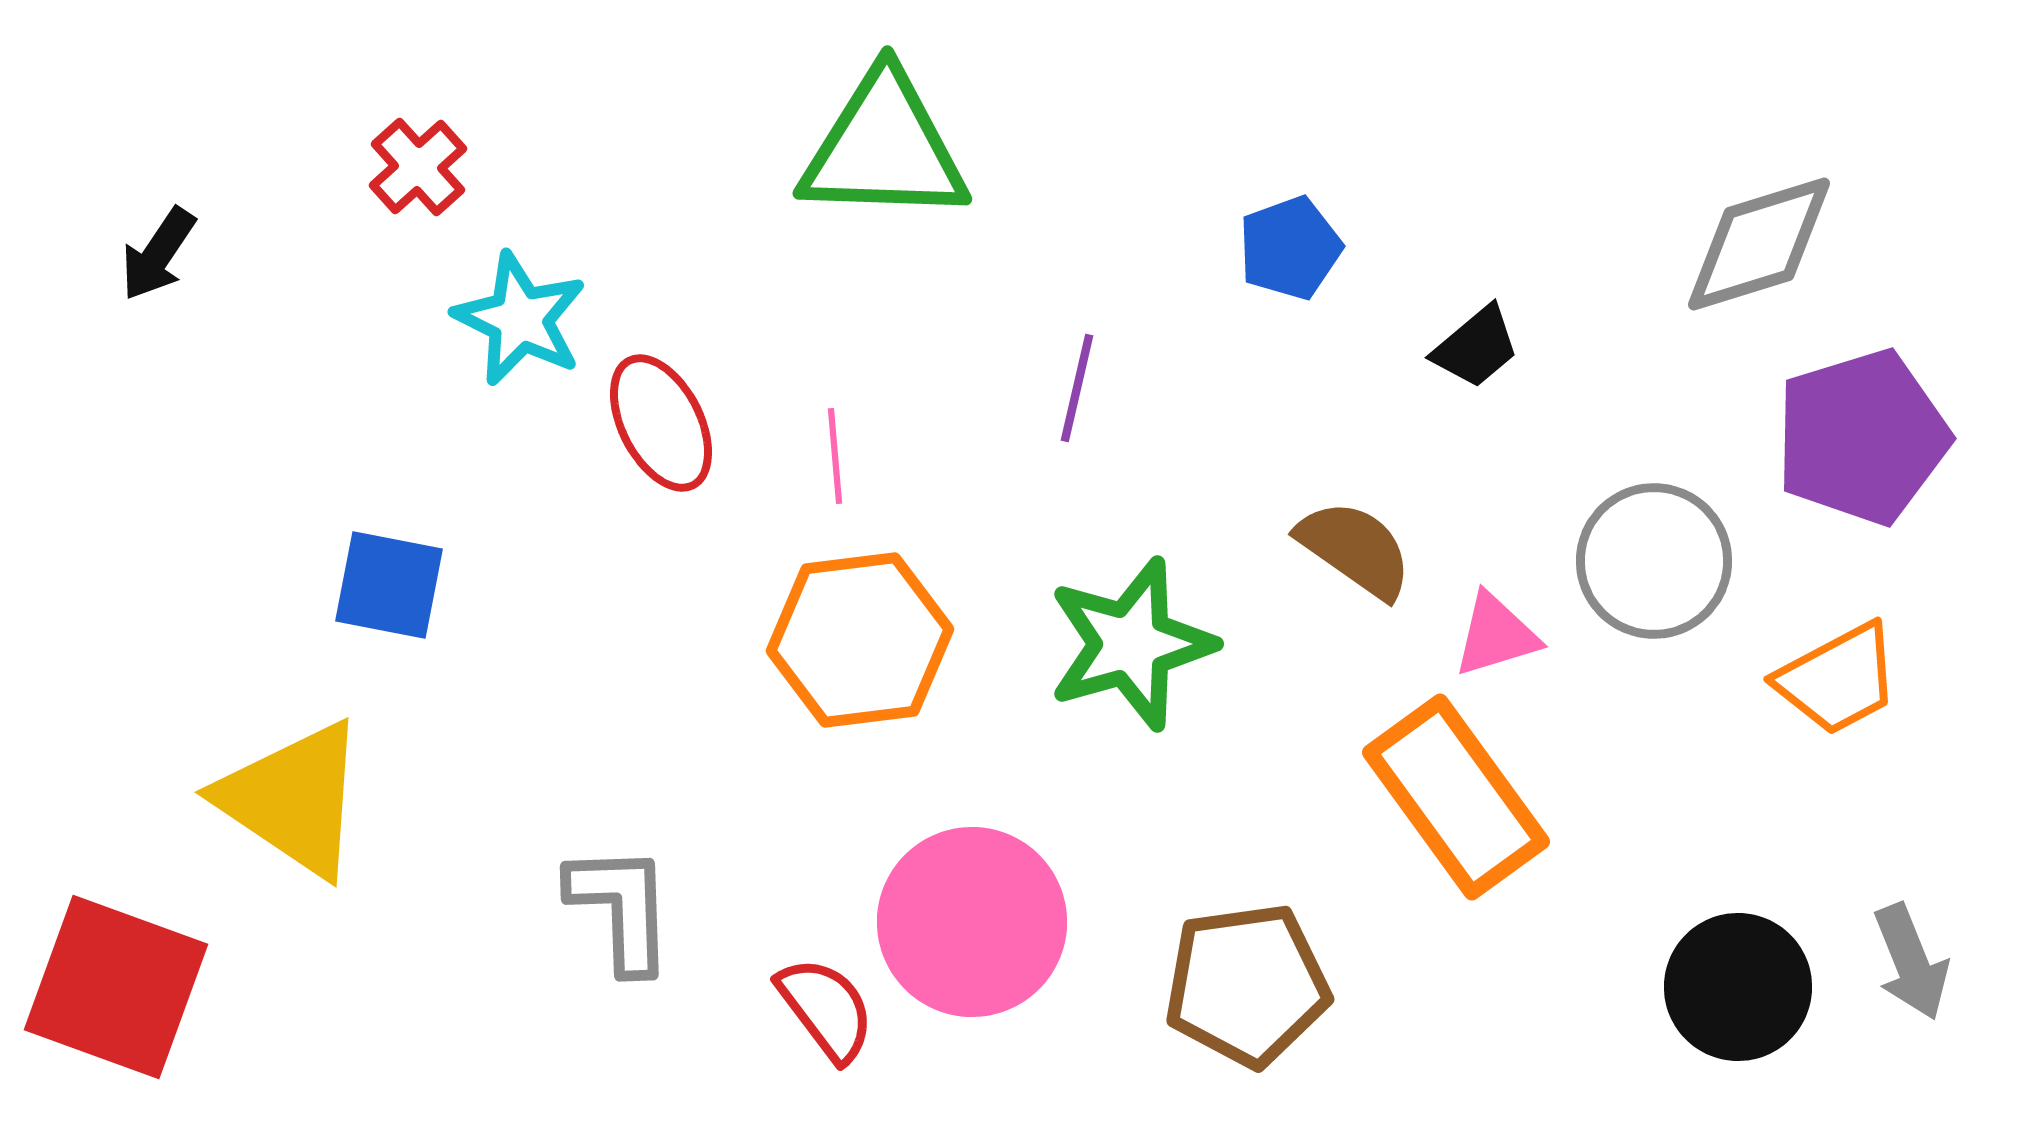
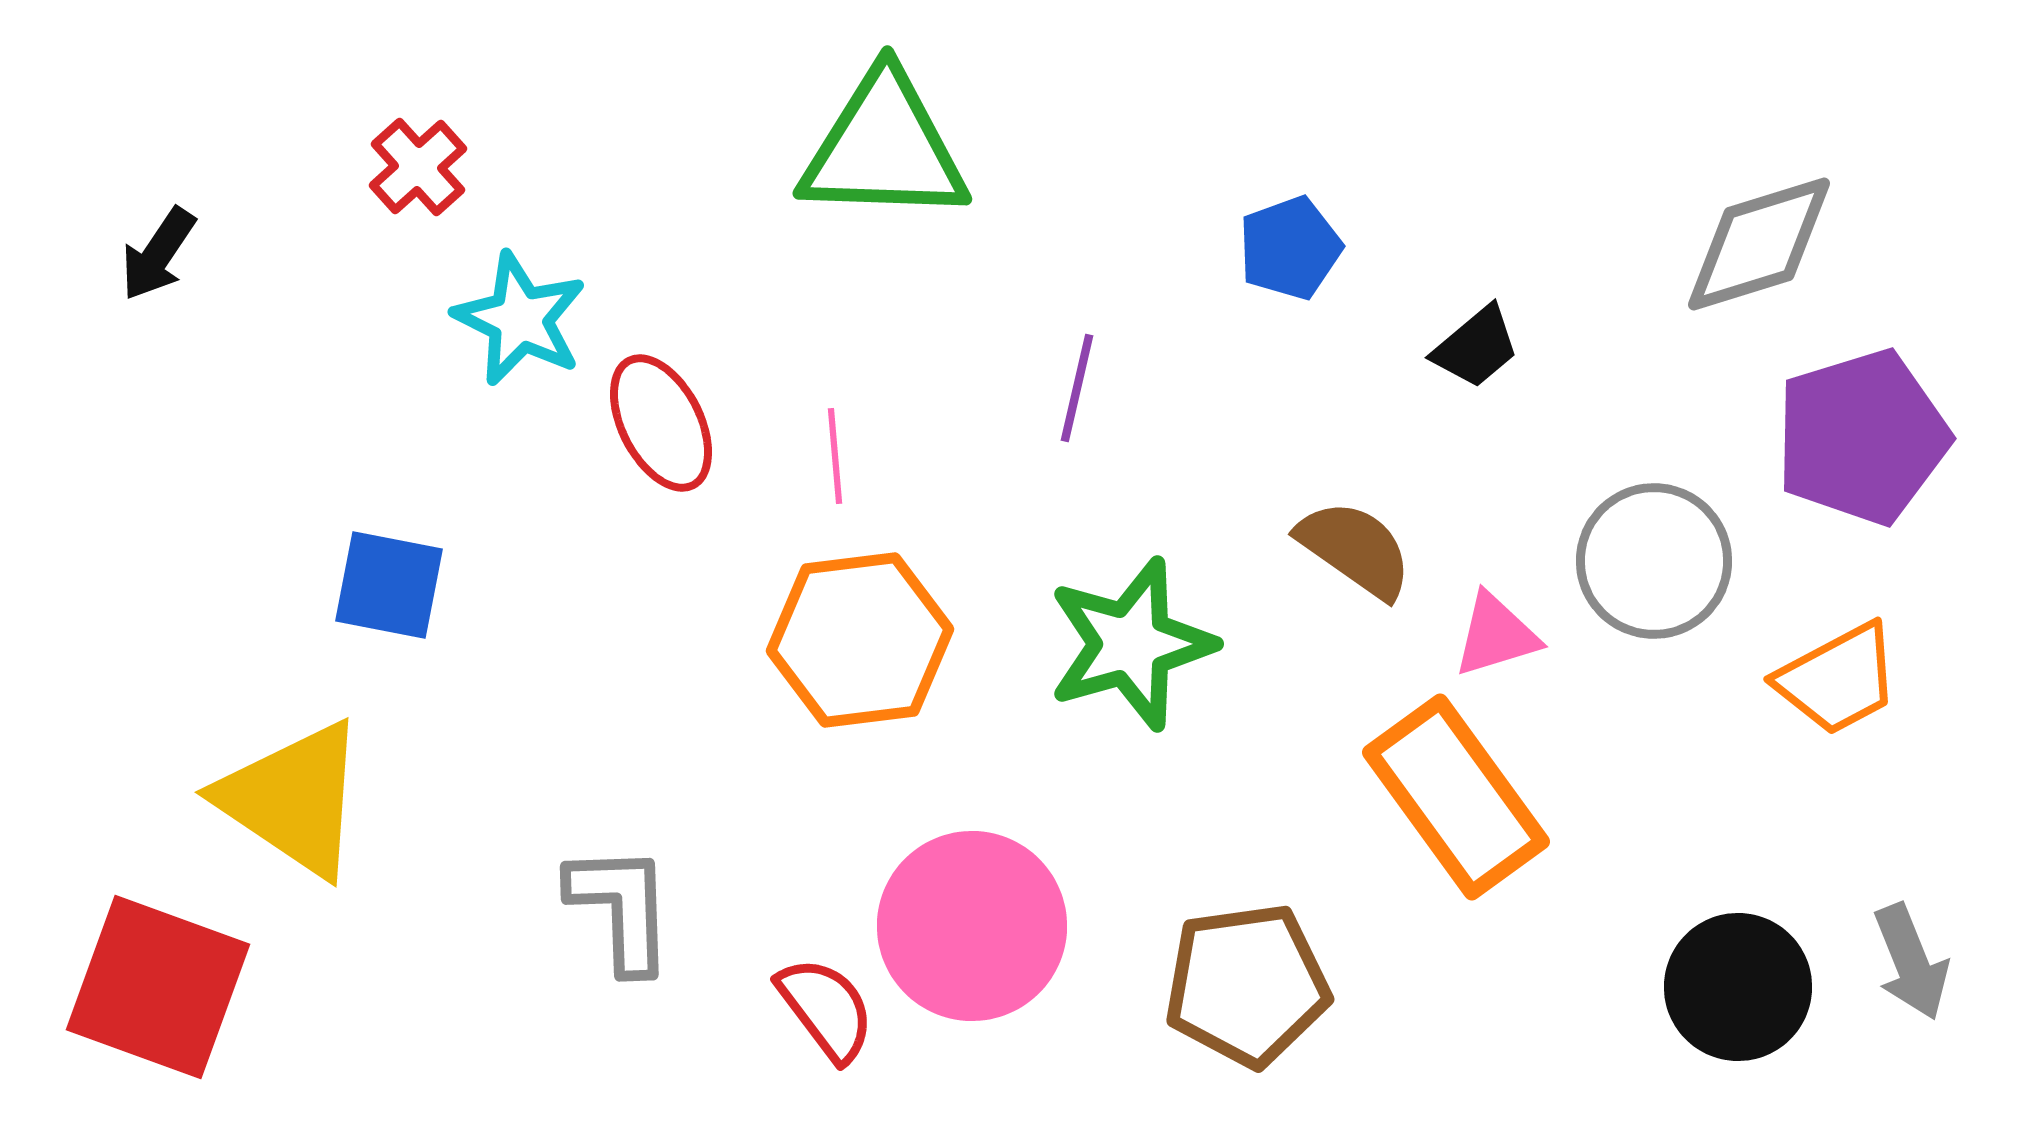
pink circle: moved 4 px down
red square: moved 42 px right
